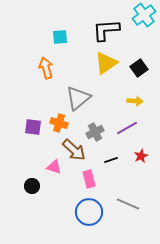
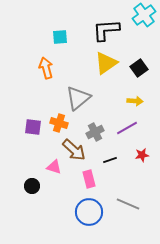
red star: moved 1 px right, 1 px up; rotated 16 degrees clockwise
black line: moved 1 px left
